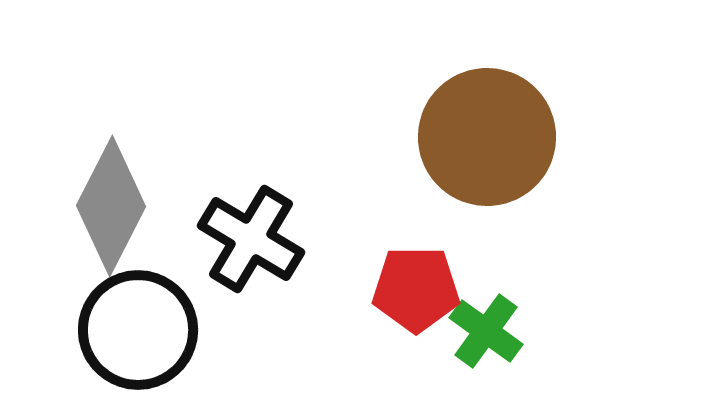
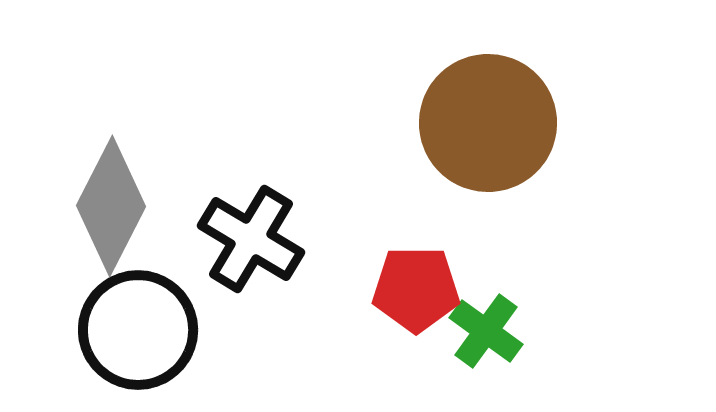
brown circle: moved 1 px right, 14 px up
